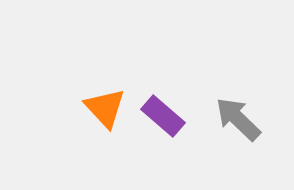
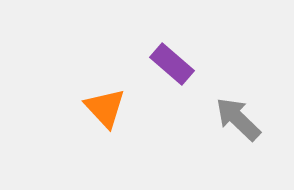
purple rectangle: moved 9 px right, 52 px up
